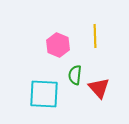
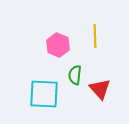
red triangle: moved 1 px right, 1 px down
